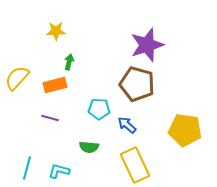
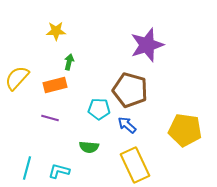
brown pentagon: moved 7 px left, 6 px down
